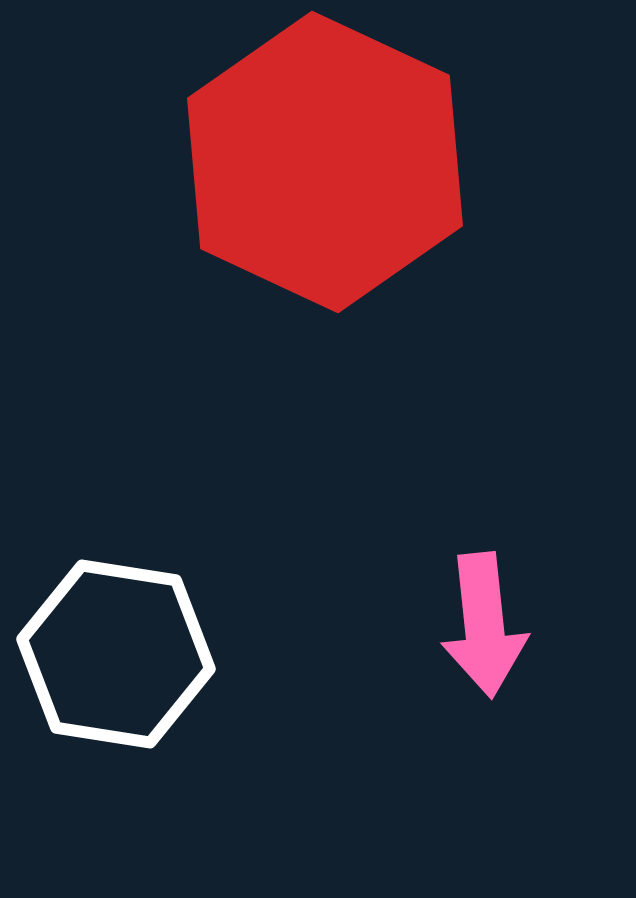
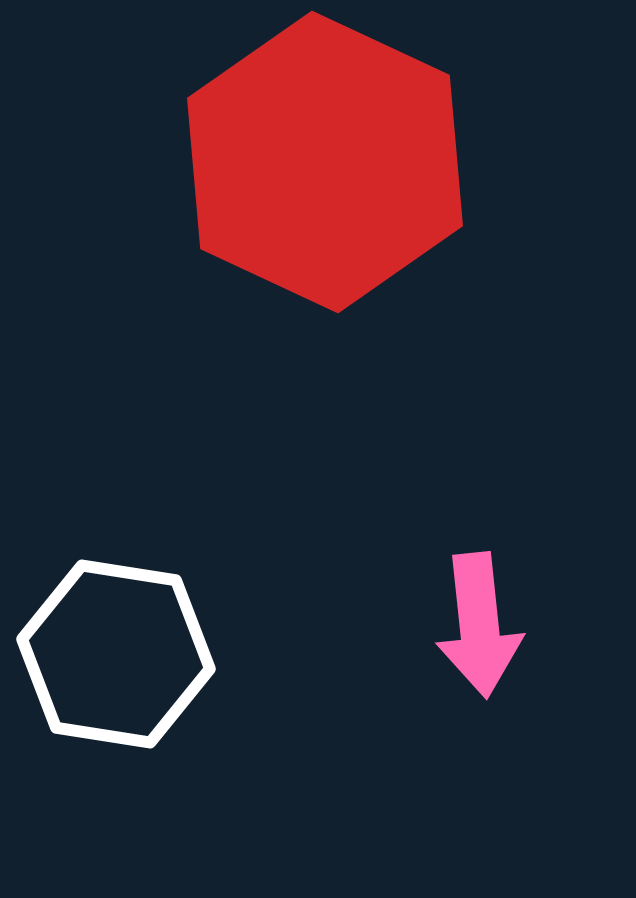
pink arrow: moved 5 px left
